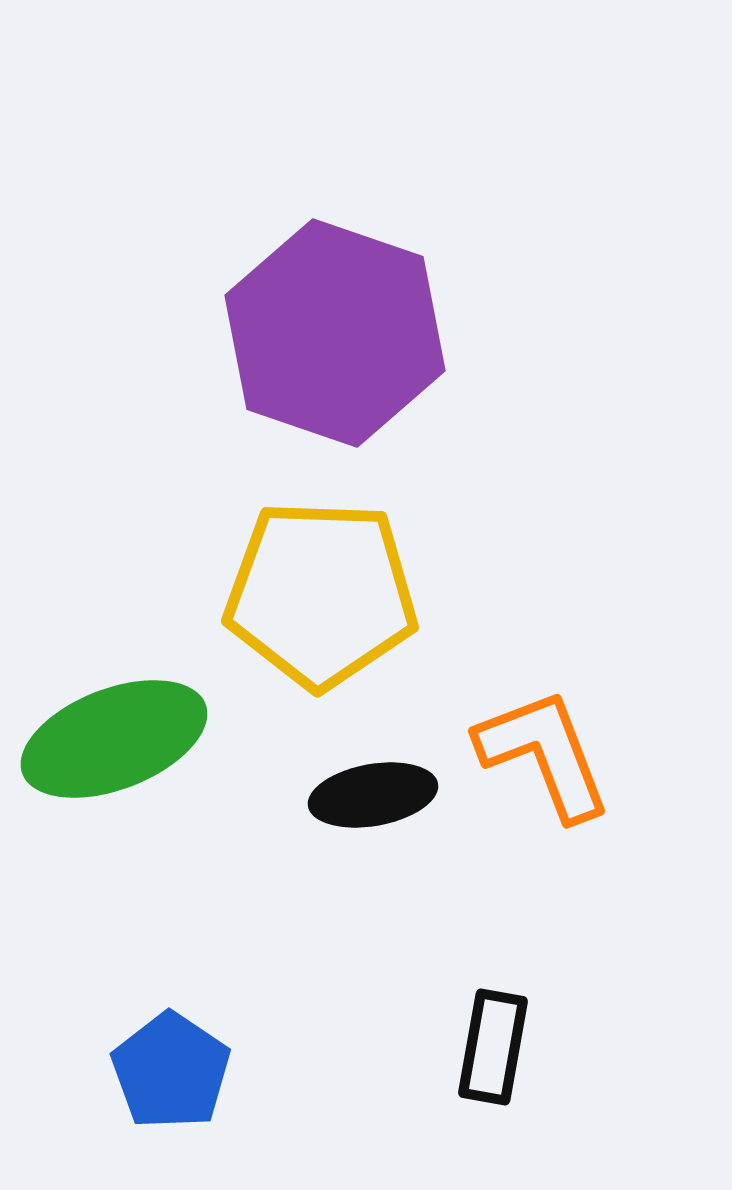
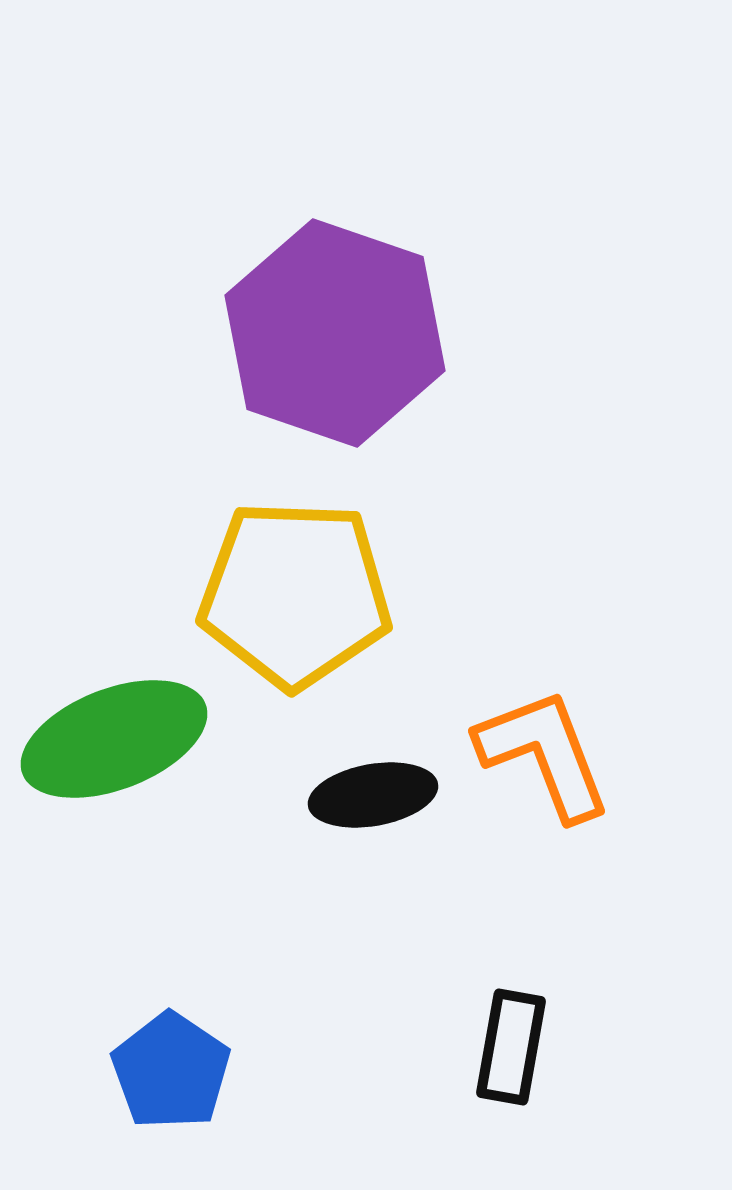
yellow pentagon: moved 26 px left
black rectangle: moved 18 px right
